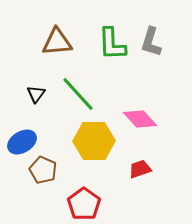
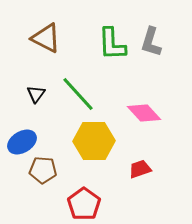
brown triangle: moved 11 px left, 4 px up; rotated 32 degrees clockwise
pink diamond: moved 4 px right, 6 px up
brown pentagon: rotated 20 degrees counterclockwise
